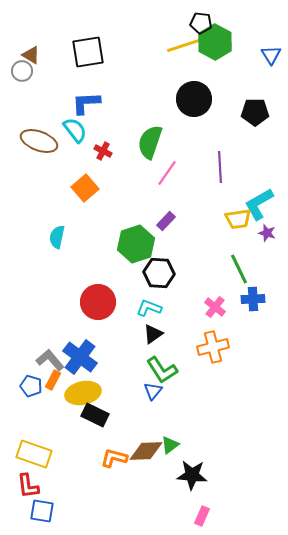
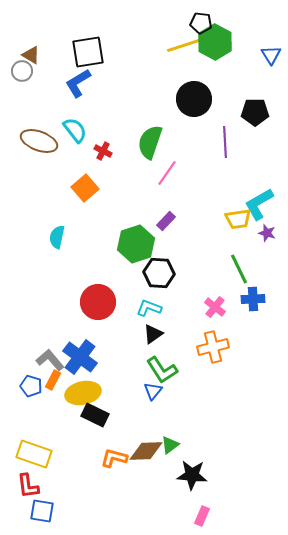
blue L-shape at (86, 103): moved 8 px left, 20 px up; rotated 28 degrees counterclockwise
purple line at (220, 167): moved 5 px right, 25 px up
